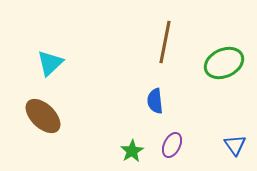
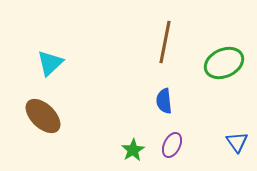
blue semicircle: moved 9 px right
blue triangle: moved 2 px right, 3 px up
green star: moved 1 px right, 1 px up
